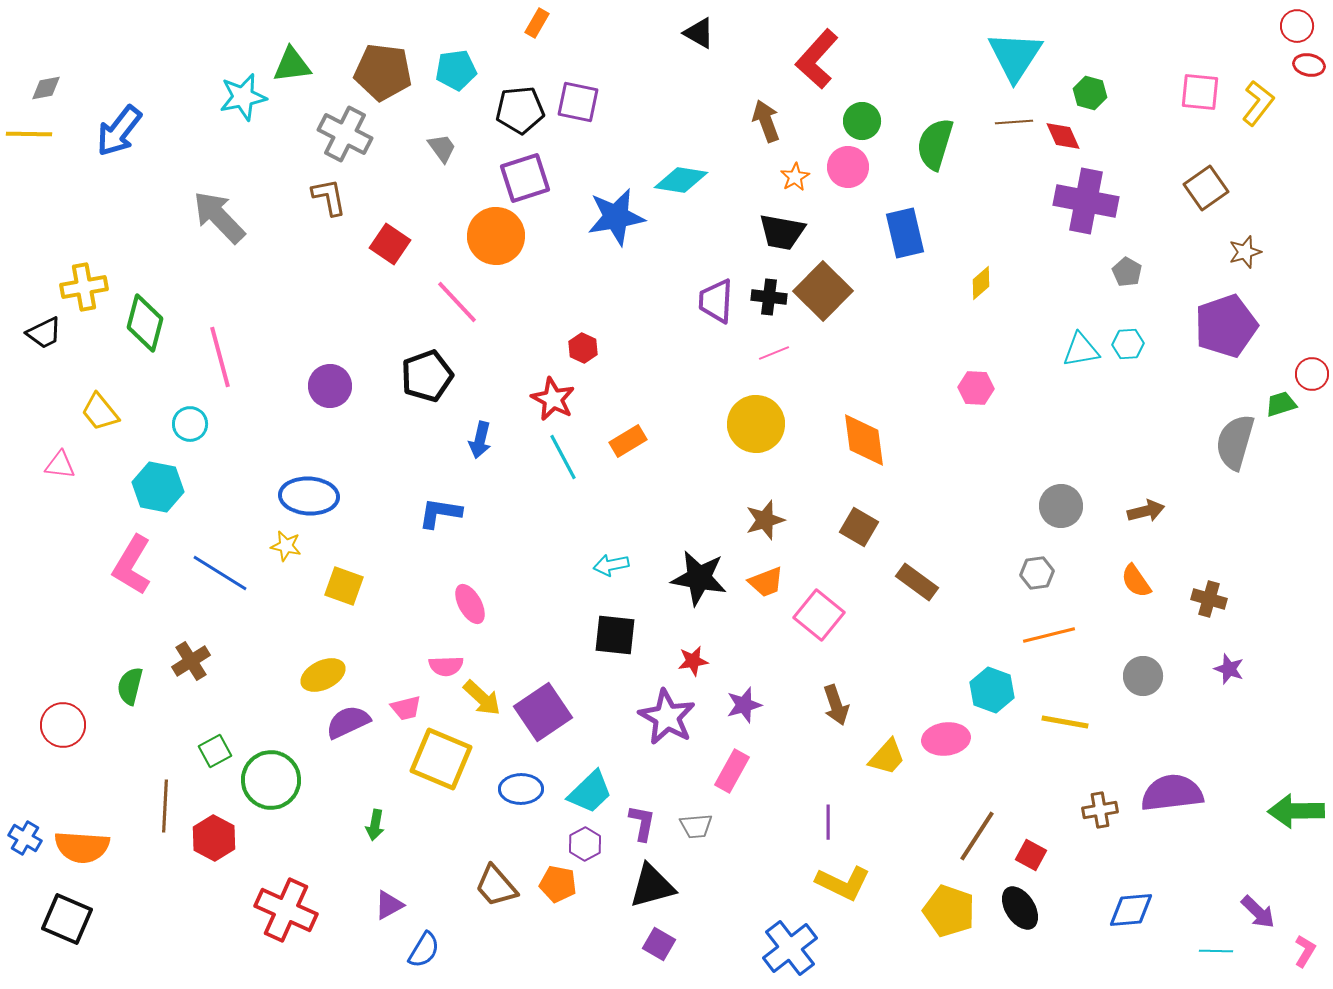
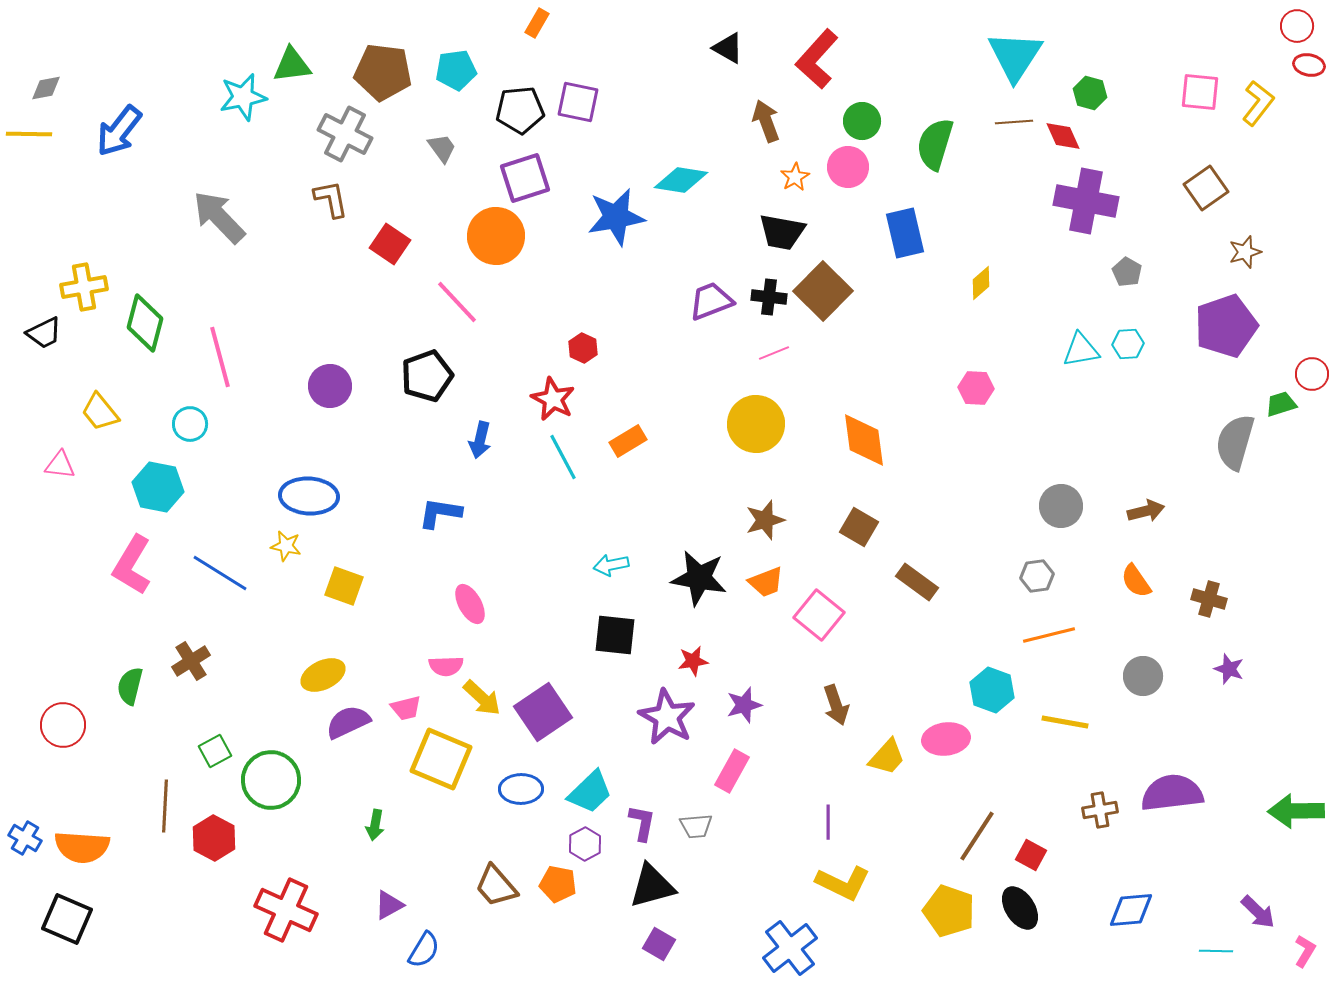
black triangle at (699, 33): moved 29 px right, 15 px down
brown L-shape at (329, 197): moved 2 px right, 2 px down
purple trapezoid at (716, 301): moved 5 px left; rotated 66 degrees clockwise
gray hexagon at (1037, 573): moved 3 px down
